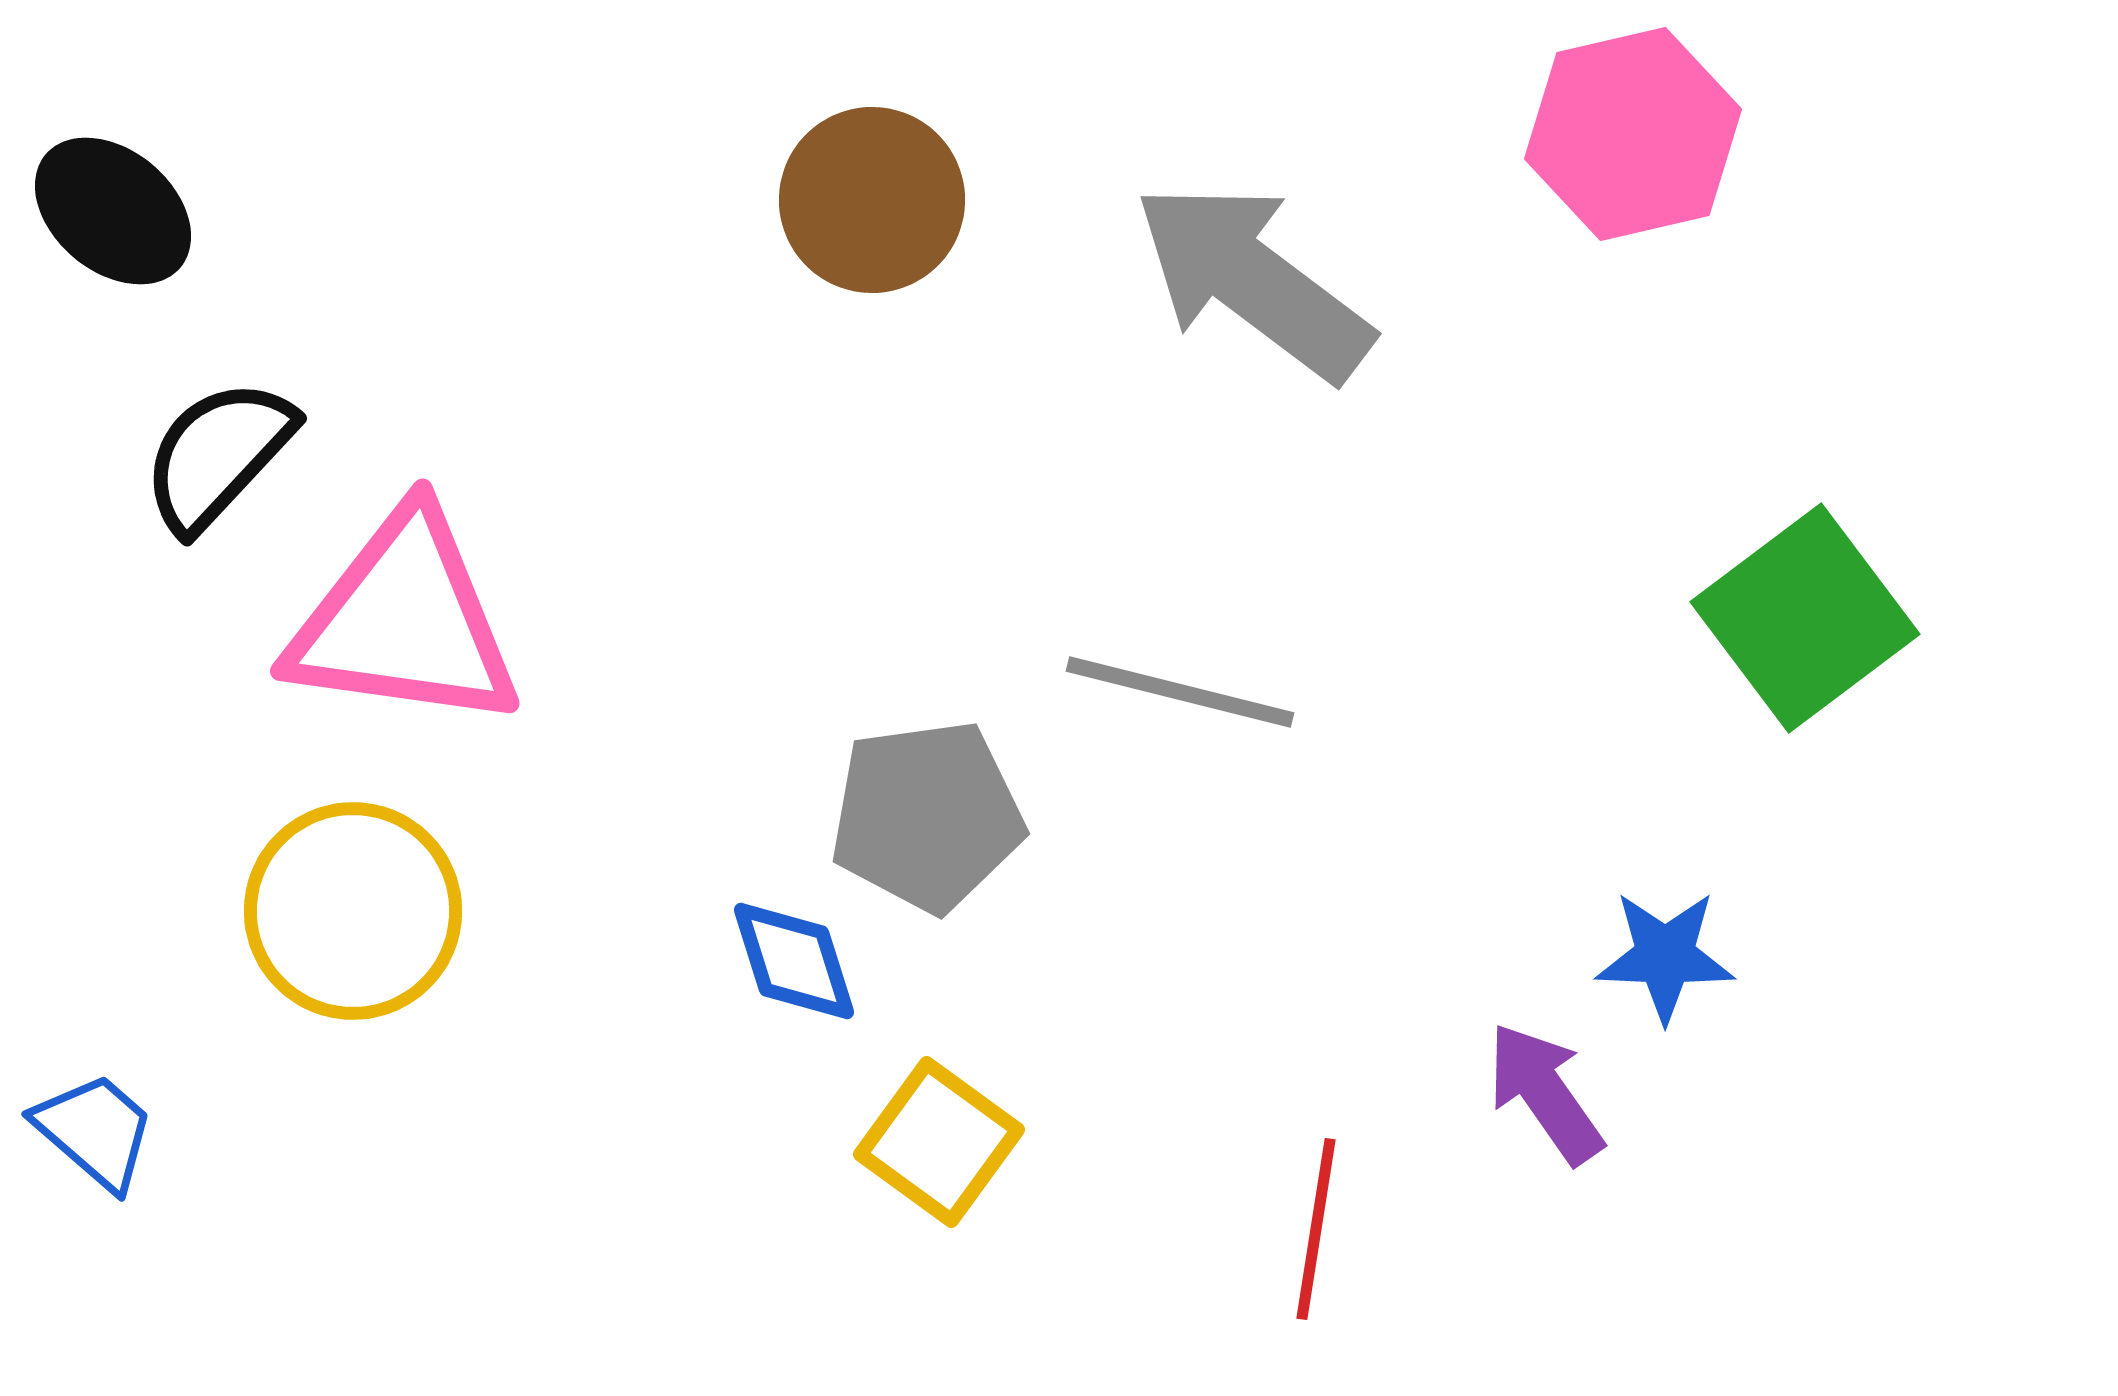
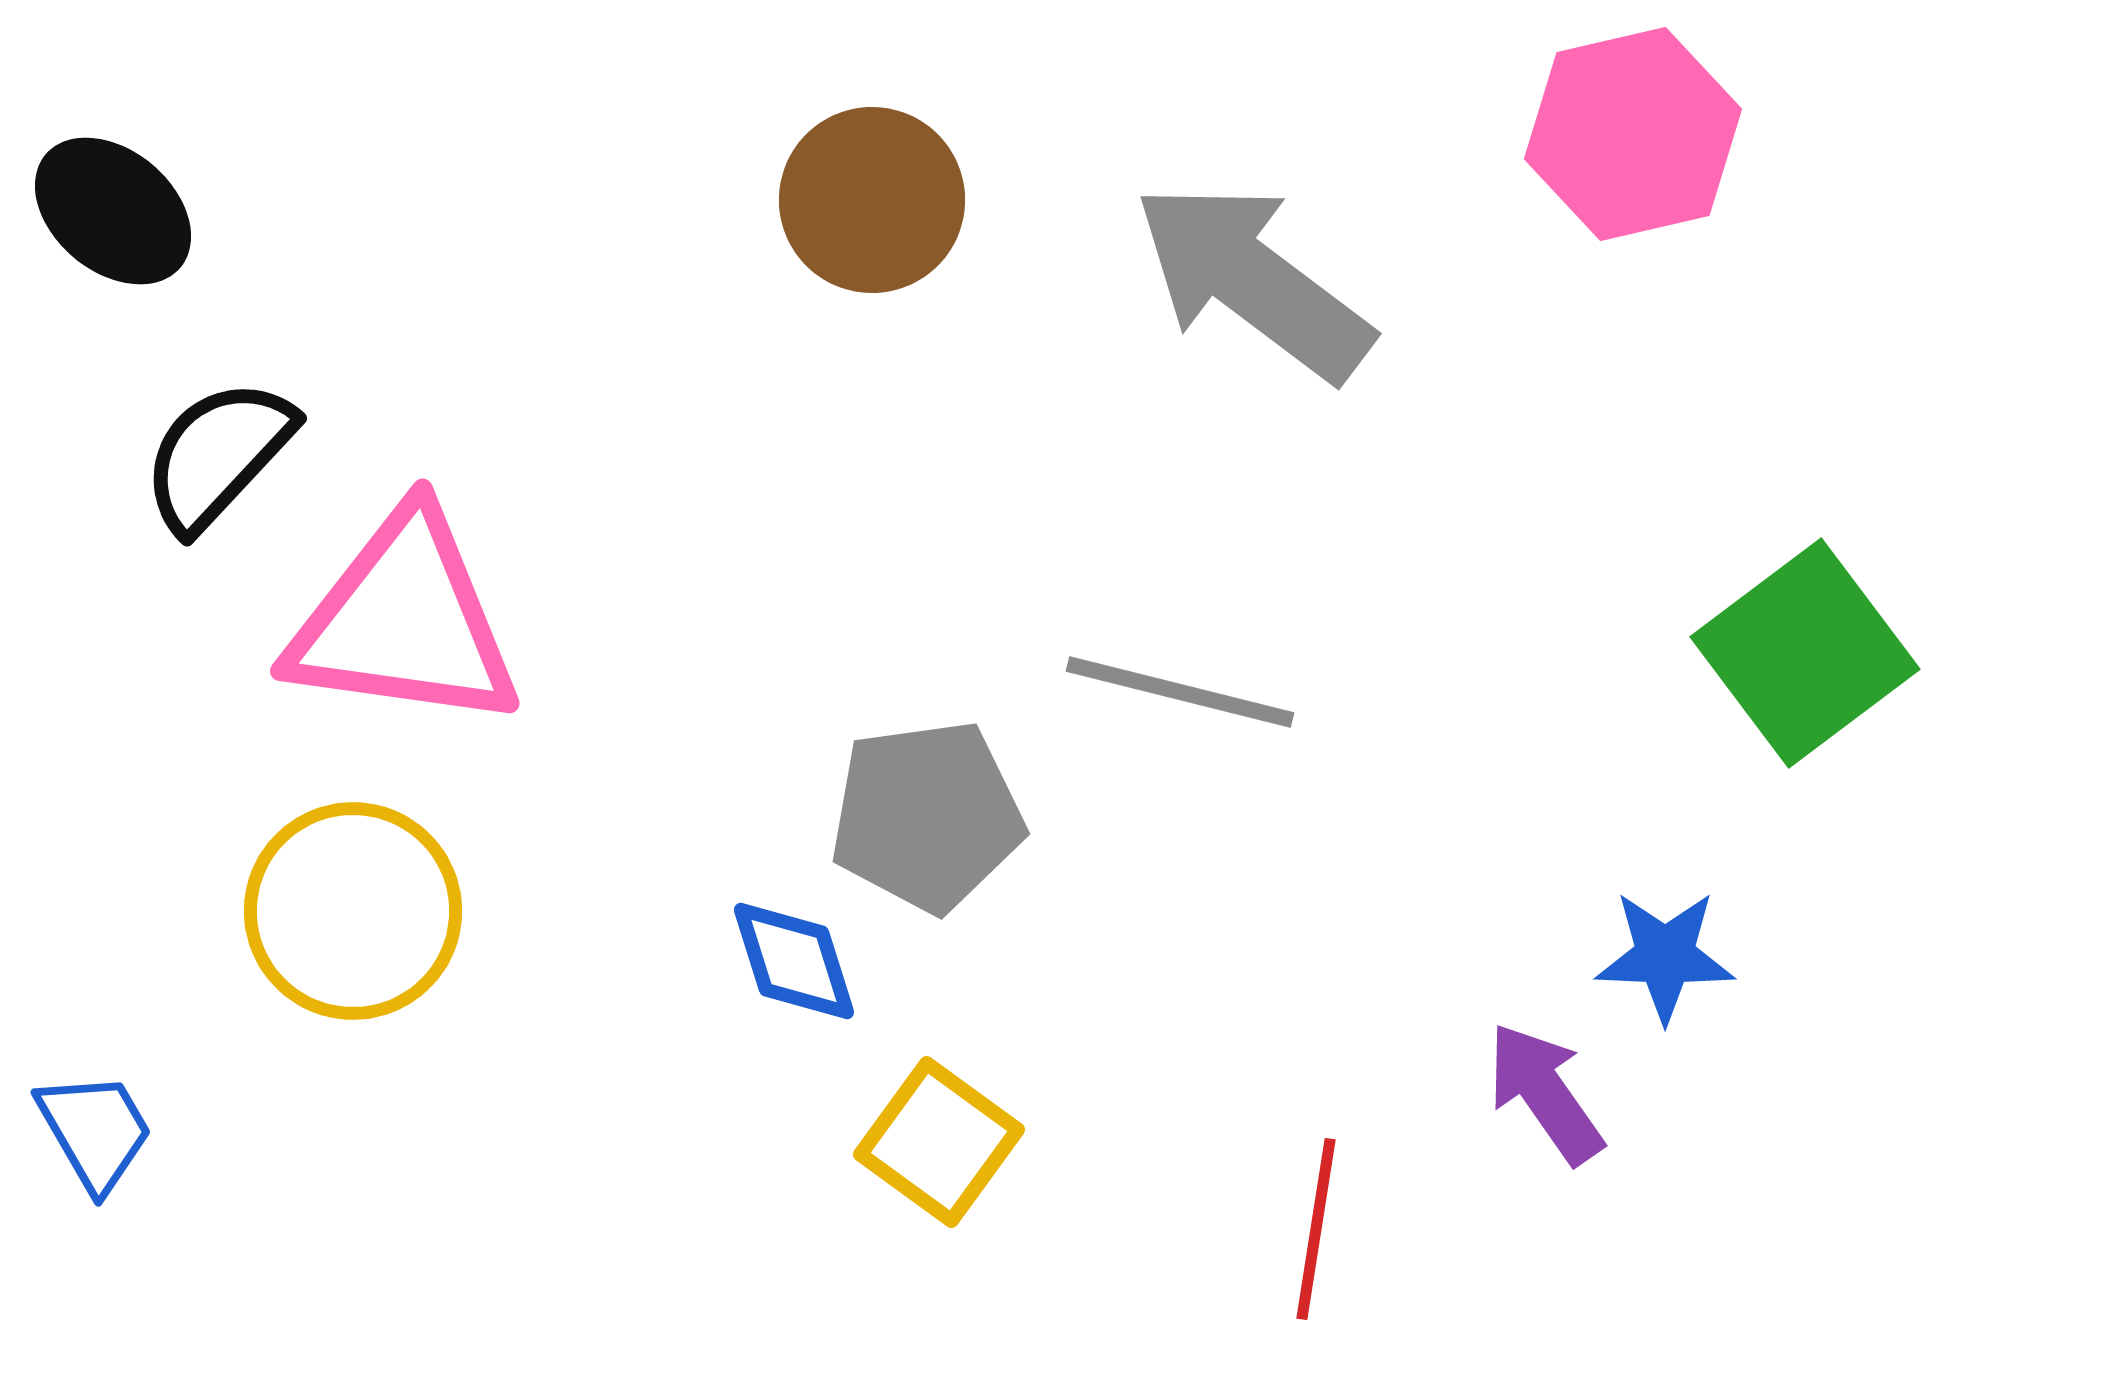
green square: moved 35 px down
blue trapezoid: rotated 19 degrees clockwise
